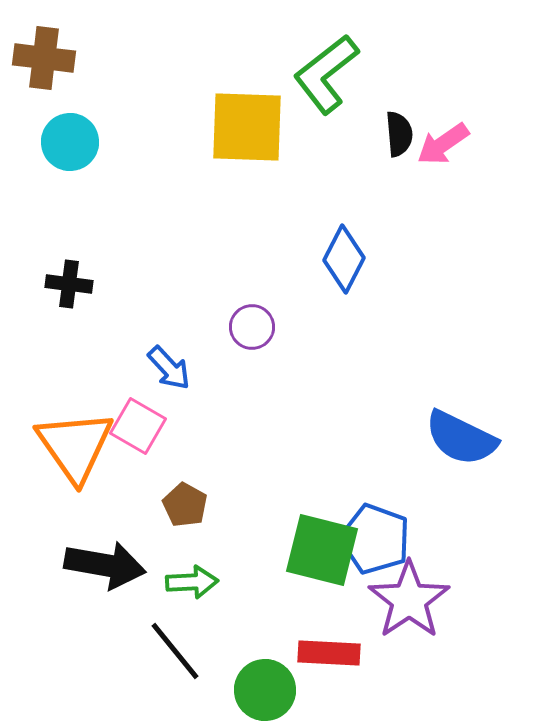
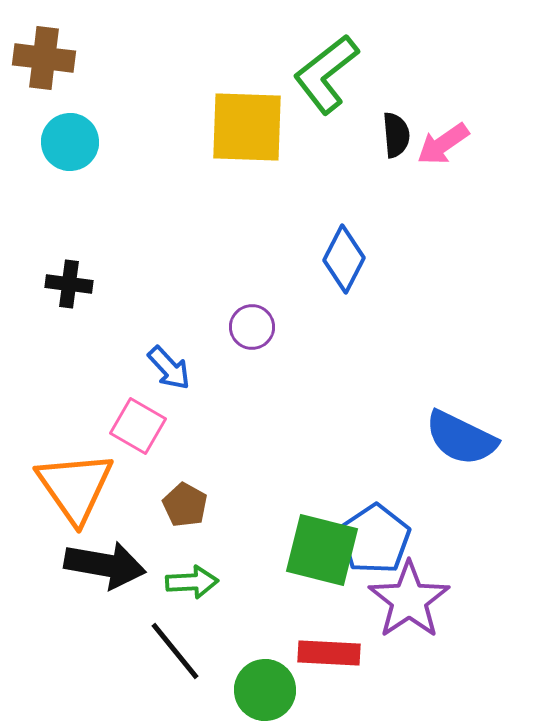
black semicircle: moved 3 px left, 1 px down
orange triangle: moved 41 px down
blue pentagon: rotated 18 degrees clockwise
